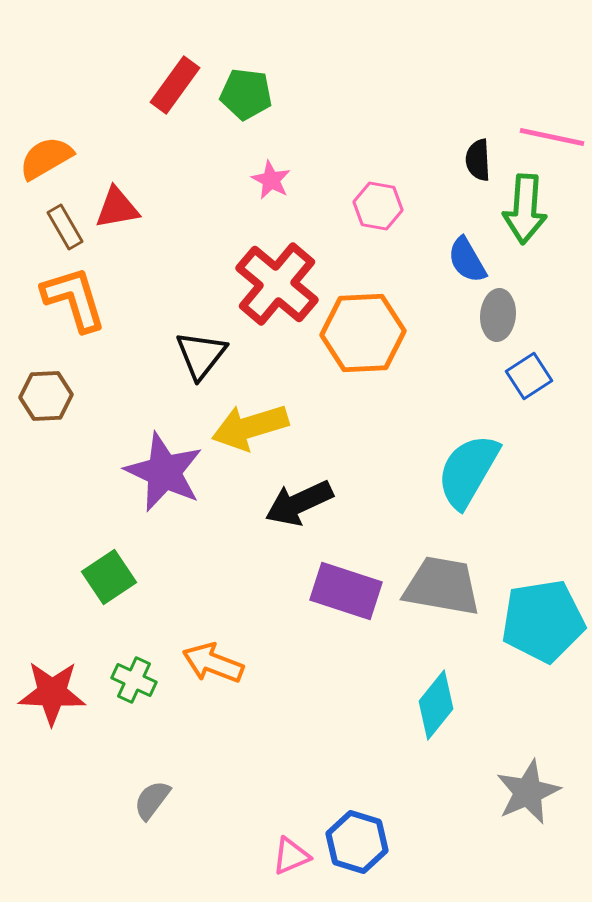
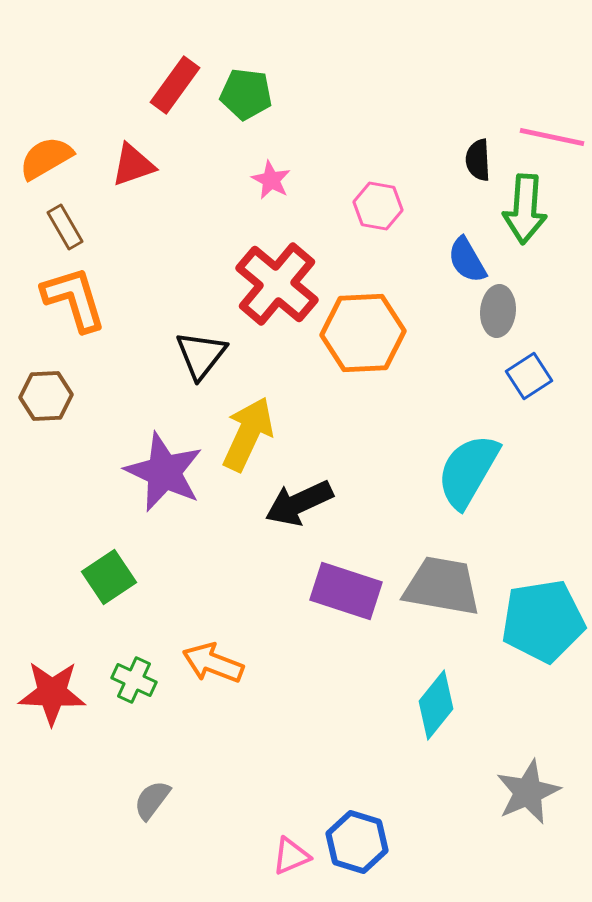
red triangle: moved 16 px right, 43 px up; rotated 9 degrees counterclockwise
gray ellipse: moved 4 px up
yellow arrow: moved 2 px left, 7 px down; rotated 132 degrees clockwise
